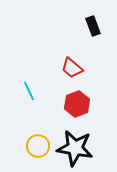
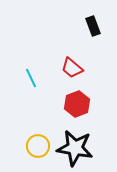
cyan line: moved 2 px right, 13 px up
